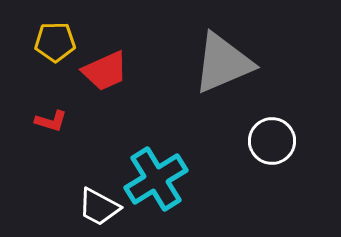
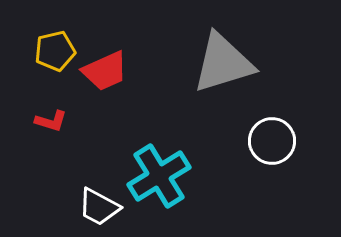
yellow pentagon: moved 9 px down; rotated 12 degrees counterclockwise
gray triangle: rotated 6 degrees clockwise
cyan cross: moved 3 px right, 3 px up
